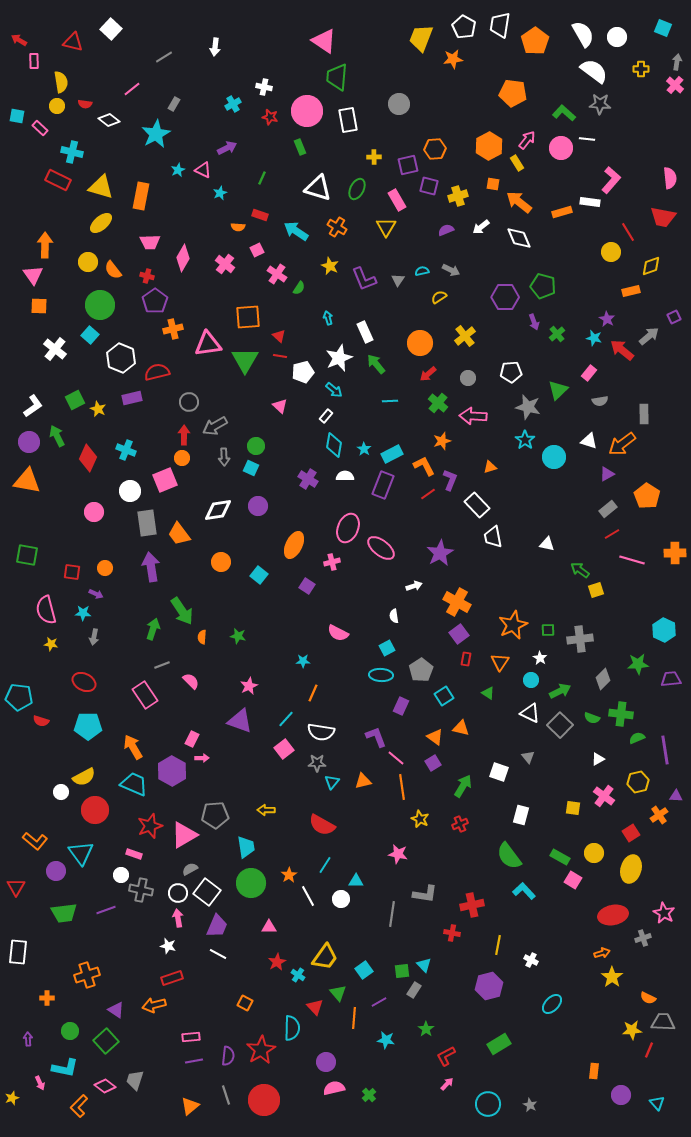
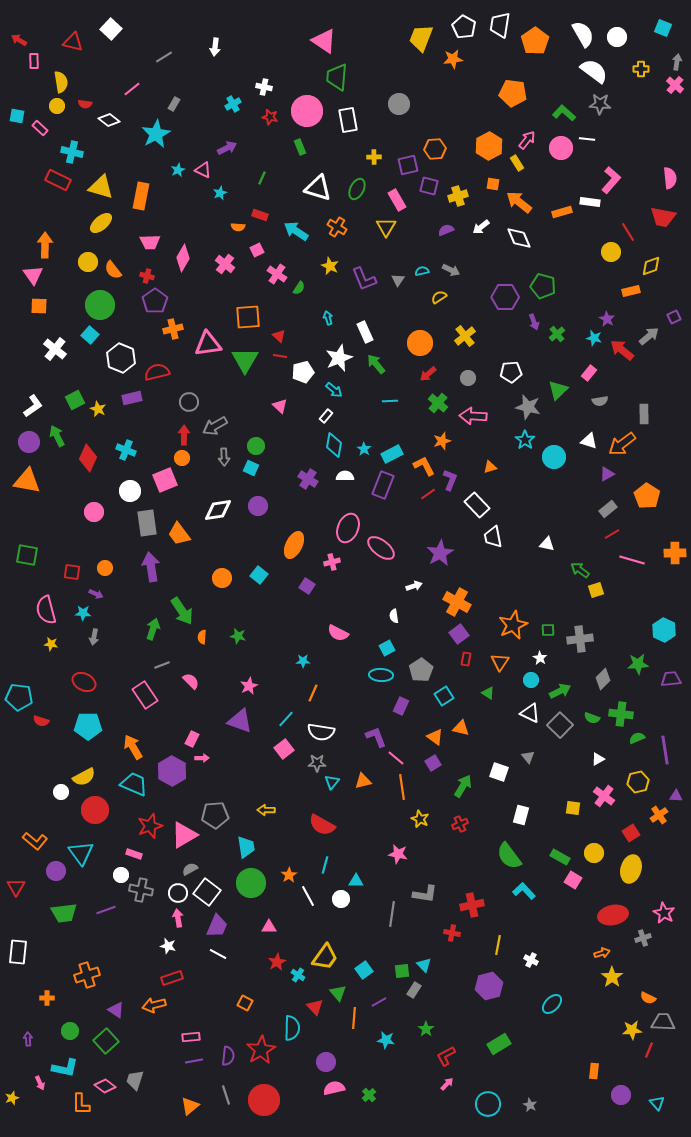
orange circle at (221, 562): moved 1 px right, 16 px down
cyan line at (325, 865): rotated 18 degrees counterclockwise
orange L-shape at (79, 1106): moved 2 px right, 2 px up; rotated 45 degrees counterclockwise
